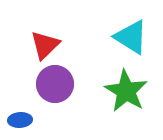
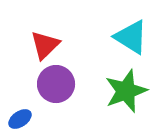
purple circle: moved 1 px right
green star: rotated 21 degrees clockwise
blue ellipse: moved 1 px up; rotated 30 degrees counterclockwise
